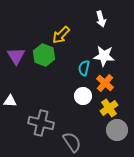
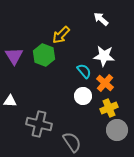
white arrow: rotated 147 degrees clockwise
purple triangle: moved 2 px left
cyan semicircle: moved 3 px down; rotated 126 degrees clockwise
yellow cross: rotated 12 degrees clockwise
gray cross: moved 2 px left, 1 px down
